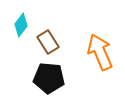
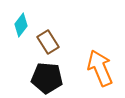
orange arrow: moved 16 px down
black pentagon: moved 2 px left
